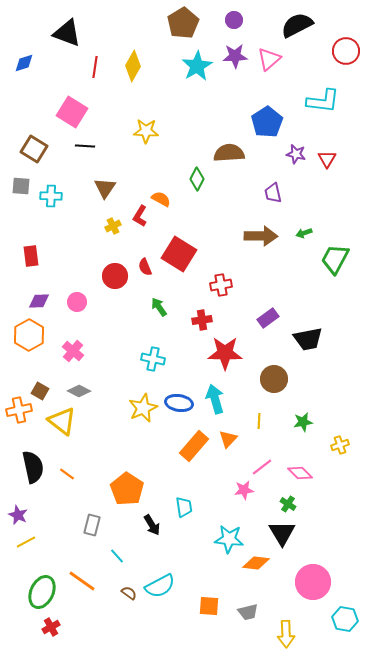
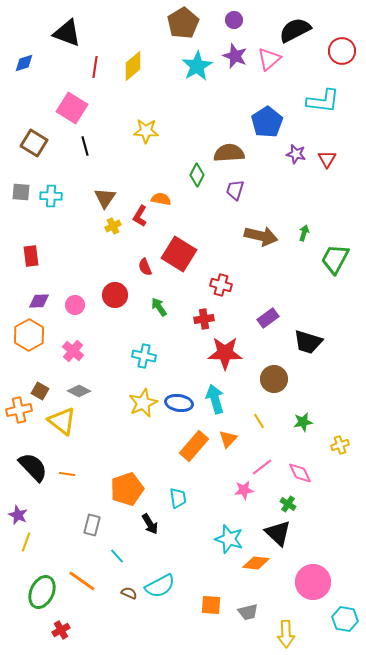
black semicircle at (297, 25): moved 2 px left, 5 px down
red circle at (346, 51): moved 4 px left
purple star at (235, 56): rotated 25 degrees clockwise
yellow diamond at (133, 66): rotated 20 degrees clockwise
pink square at (72, 112): moved 4 px up
black line at (85, 146): rotated 72 degrees clockwise
brown square at (34, 149): moved 6 px up
green diamond at (197, 179): moved 4 px up
gray square at (21, 186): moved 6 px down
brown triangle at (105, 188): moved 10 px down
purple trapezoid at (273, 193): moved 38 px left, 3 px up; rotated 30 degrees clockwise
orange semicircle at (161, 199): rotated 18 degrees counterclockwise
green arrow at (304, 233): rotated 126 degrees clockwise
brown arrow at (261, 236): rotated 12 degrees clockwise
red circle at (115, 276): moved 19 px down
red cross at (221, 285): rotated 25 degrees clockwise
pink circle at (77, 302): moved 2 px left, 3 px down
red cross at (202, 320): moved 2 px right, 1 px up
black trapezoid at (308, 339): moved 3 px down; rotated 28 degrees clockwise
cyan cross at (153, 359): moved 9 px left, 3 px up
yellow star at (143, 408): moved 5 px up
yellow line at (259, 421): rotated 35 degrees counterclockwise
black semicircle at (33, 467): rotated 32 degrees counterclockwise
pink diamond at (300, 473): rotated 20 degrees clockwise
orange line at (67, 474): rotated 28 degrees counterclockwise
orange pentagon at (127, 489): rotated 20 degrees clockwise
cyan trapezoid at (184, 507): moved 6 px left, 9 px up
black arrow at (152, 525): moved 2 px left, 1 px up
black triangle at (282, 533): moved 4 px left; rotated 16 degrees counterclockwise
cyan star at (229, 539): rotated 12 degrees clockwise
yellow line at (26, 542): rotated 42 degrees counterclockwise
brown semicircle at (129, 593): rotated 14 degrees counterclockwise
orange square at (209, 606): moved 2 px right, 1 px up
red cross at (51, 627): moved 10 px right, 3 px down
